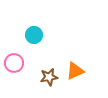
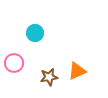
cyan circle: moved 1 px right, 2 px up
orange triangle: moved 2 px right
